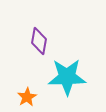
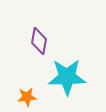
orange star: rotated 24 degrees clockwise
